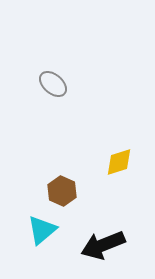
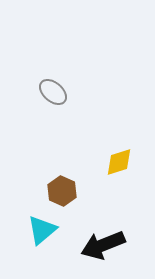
gray ellipse: moved 8 px down
